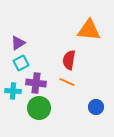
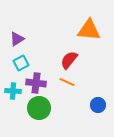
purple triangle: moved 1 px left, 4 px up
red semicircle: rotated 30 degrees clockwise
blue circle: moved 2 px right, 2 px up
